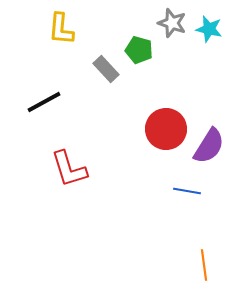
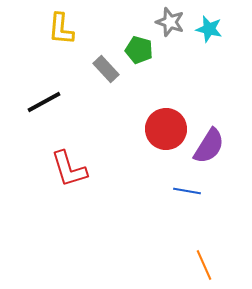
gray star: moved 2 px left, 1 px up
orange line: rotated 16 degrees counterclockwise
